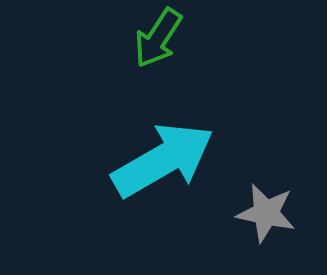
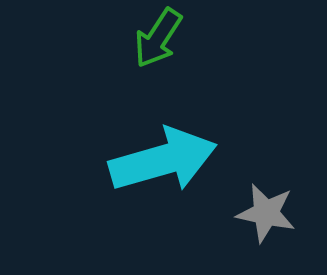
cyan arrow: rotated 14 degrees clockwise
